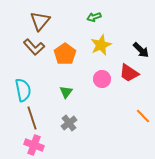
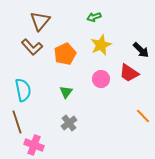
brown L-shape: moved 2 px left
orange pentagon: rotated 10 degrees clockwise
pink circle: moved 1 px left
brown line: moved 15 px left, 4 px down
